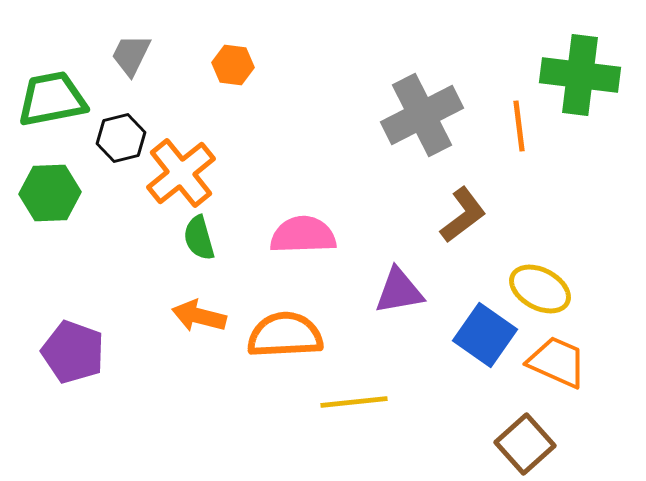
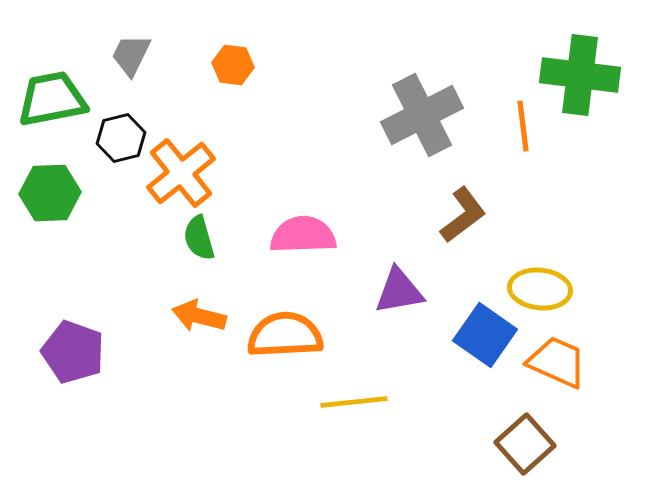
orange line: moved 4 px right
yellow ellipse: rotated 22 degrees counterclockwise
